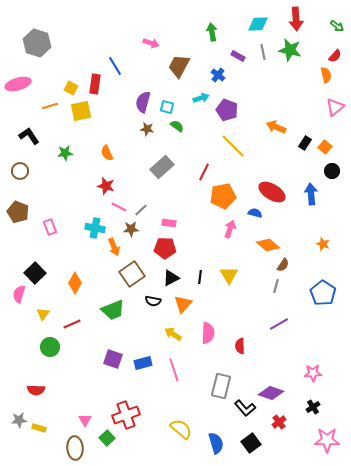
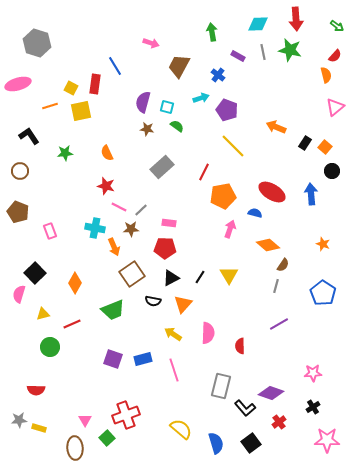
pink rectangle at (50, 227): moved 4 px down
black line at (200, 277): rotated 24 degrees clockwise
yellow triangle at (43, 314): rotated 40 degrees clockwise
blue rectangle at (143, 363): moved 4 px up
